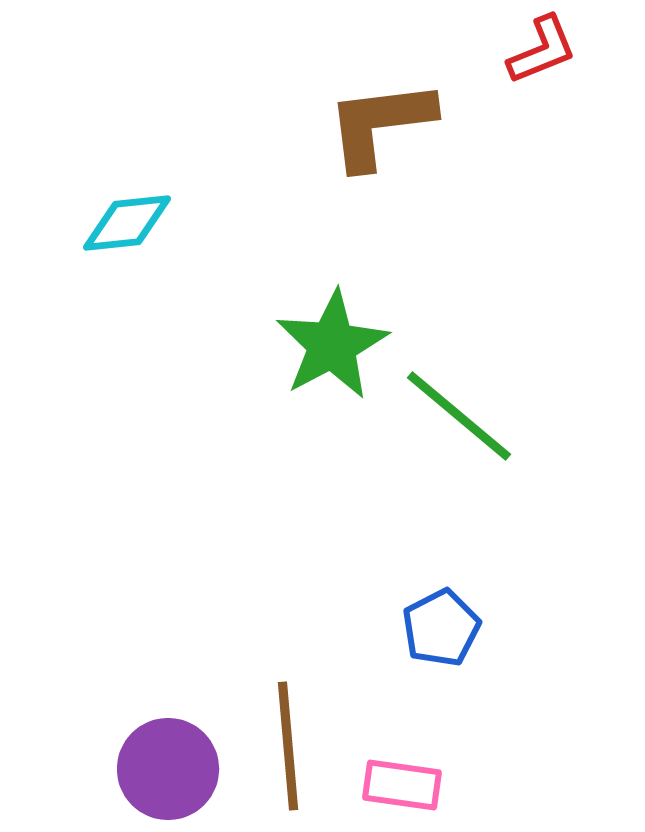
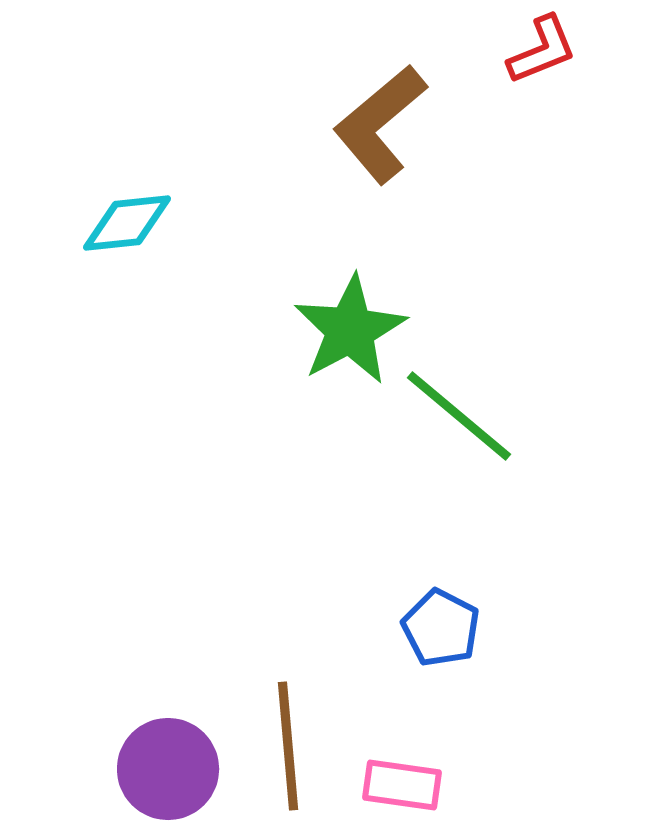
brown L-shape: rotated 33 degrees counterclockwise
green star: moved 18 px right, 15 px up
blue pentagon: rotated 18 degrees counterclockwise
